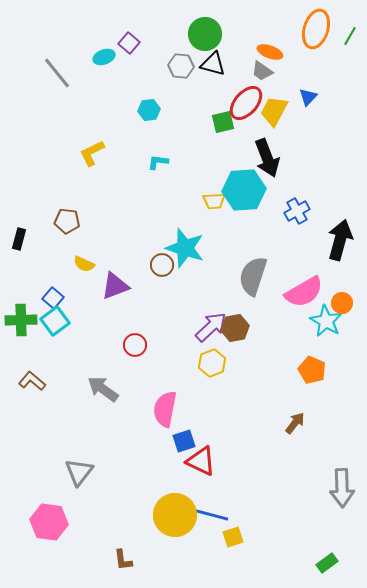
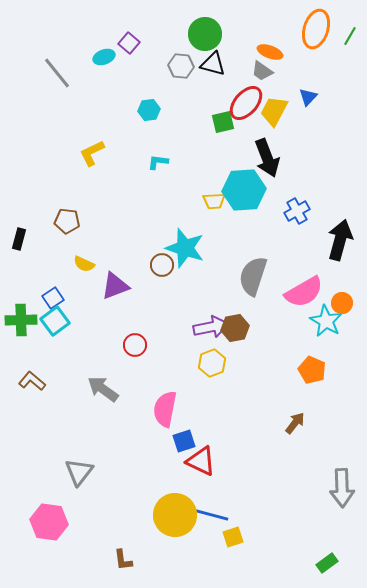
blue square at (53, 298): rotated 15 degrees clockwise
purple arrow at (211, 327): rotated 32 degrees clockwise
